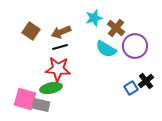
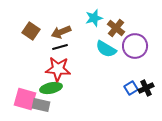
black cross: moved 7 px down; rotated 14 degrees clockwise
